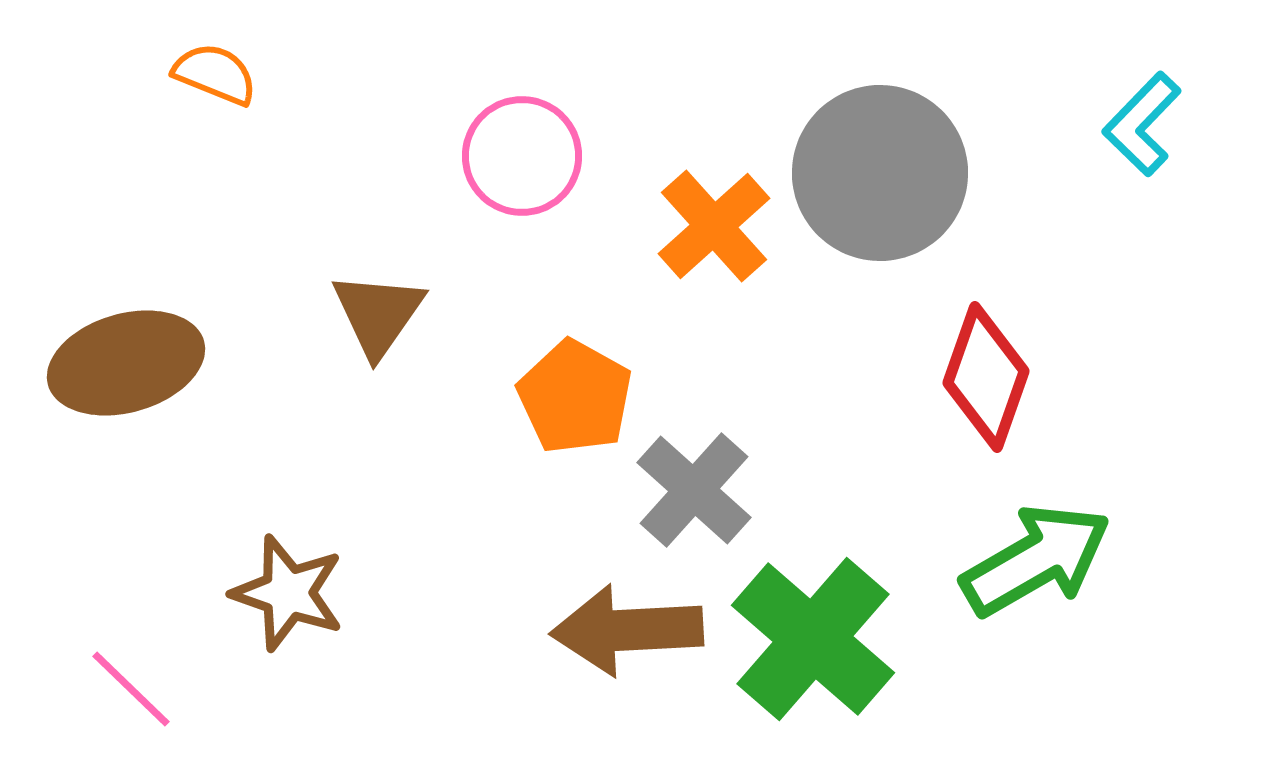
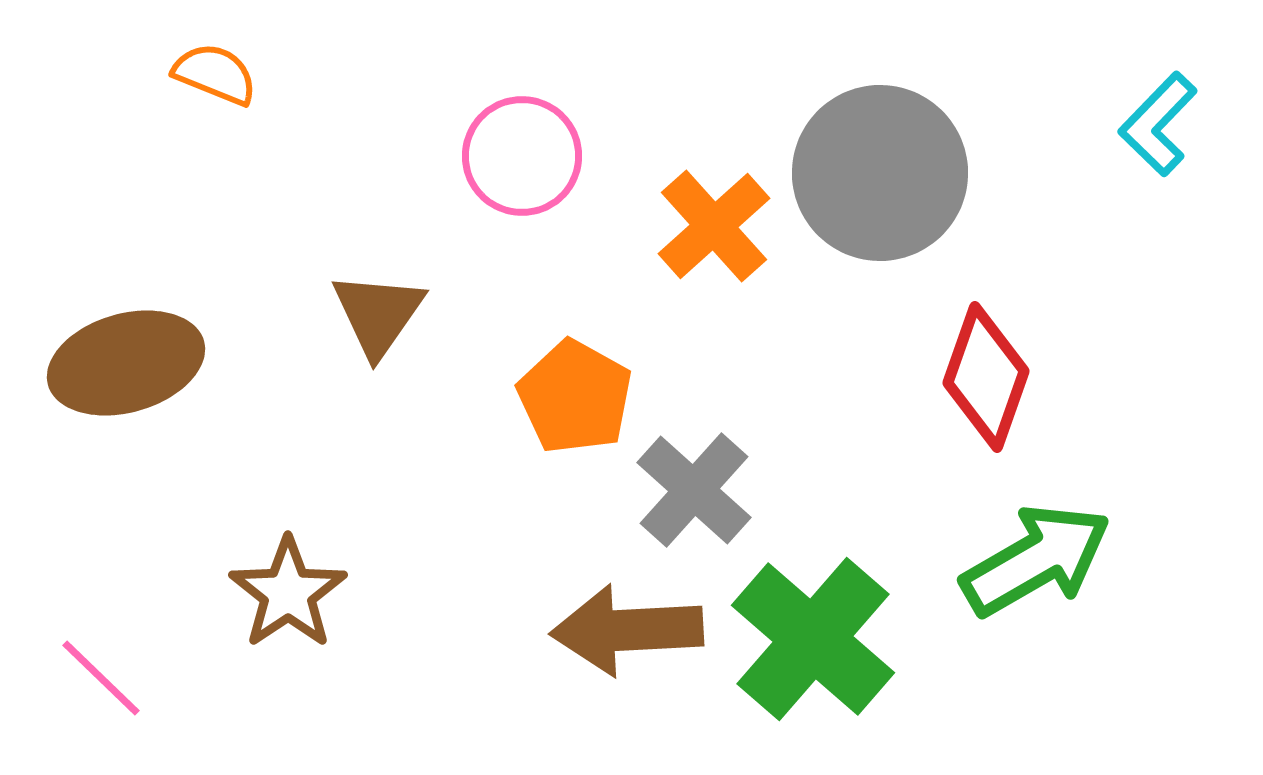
cyan L-shape: moved 16 px right
brown star: rotated 19 degrees clockwise
pink line: moved 30 px left, 11 px up
